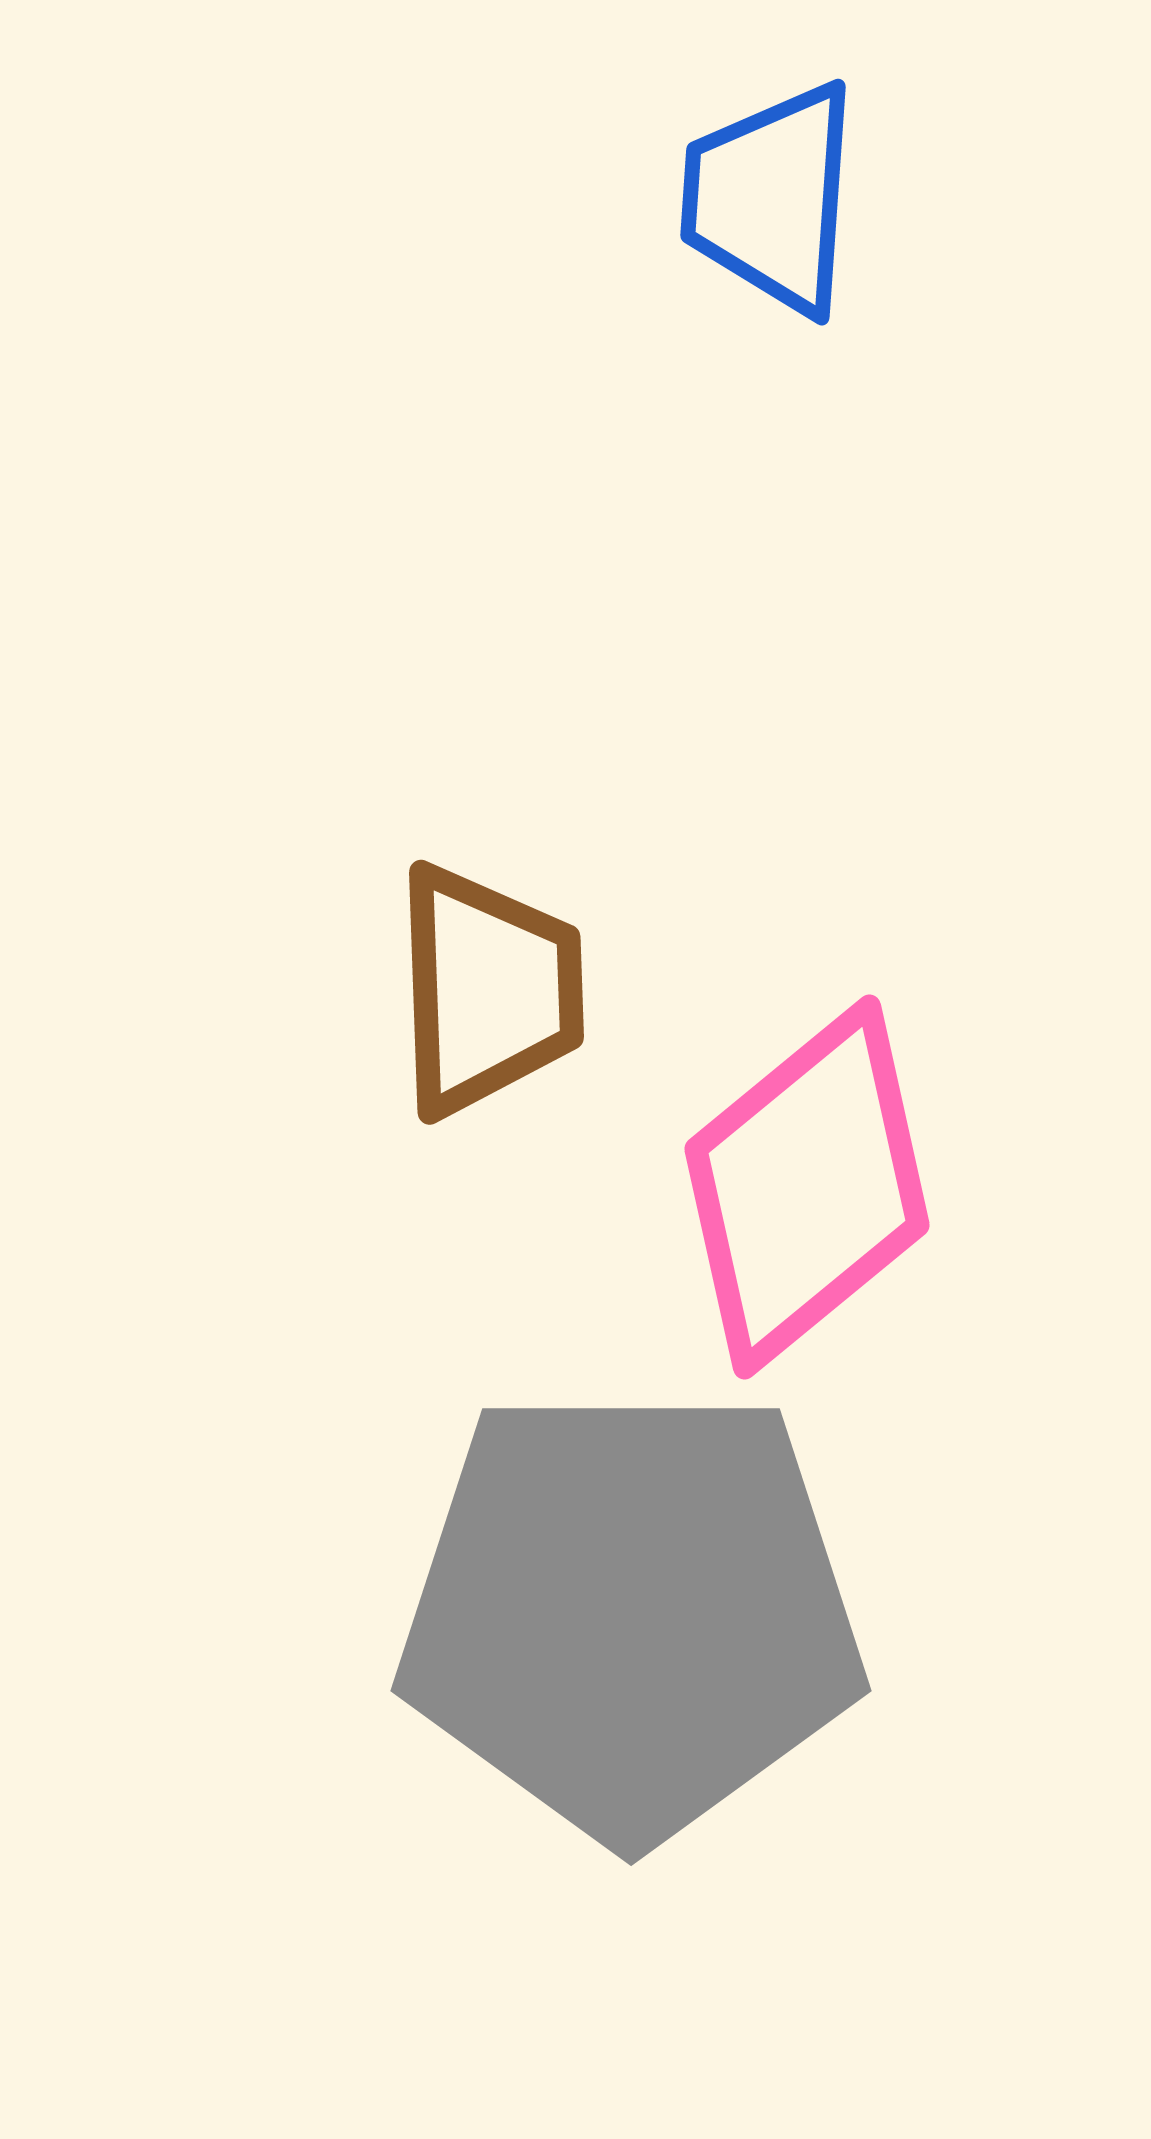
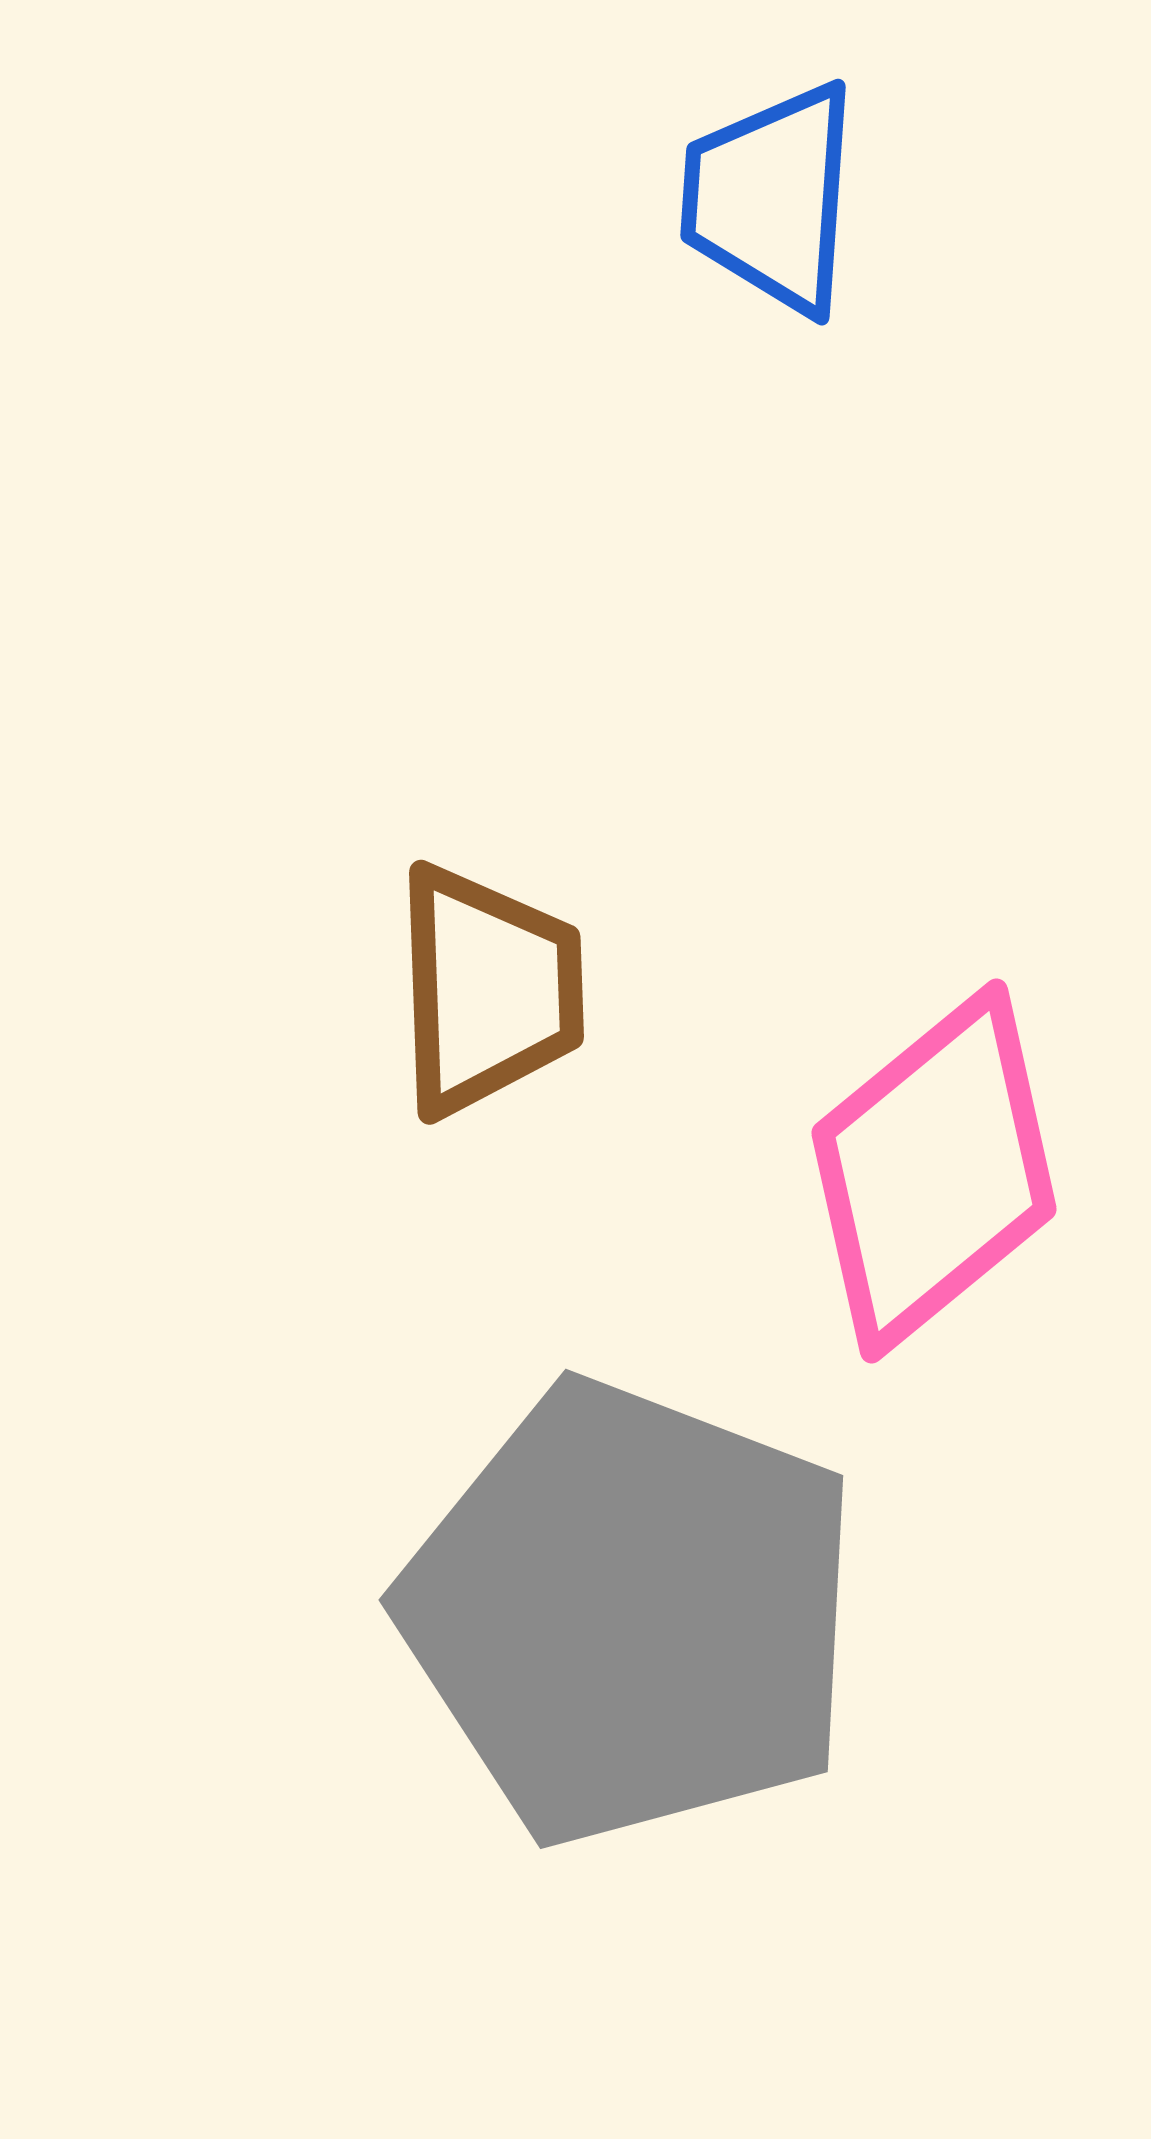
pink diamond: moved 127 px right, 16 px up
gray pentagon: rotated 21 degrees clockwise
